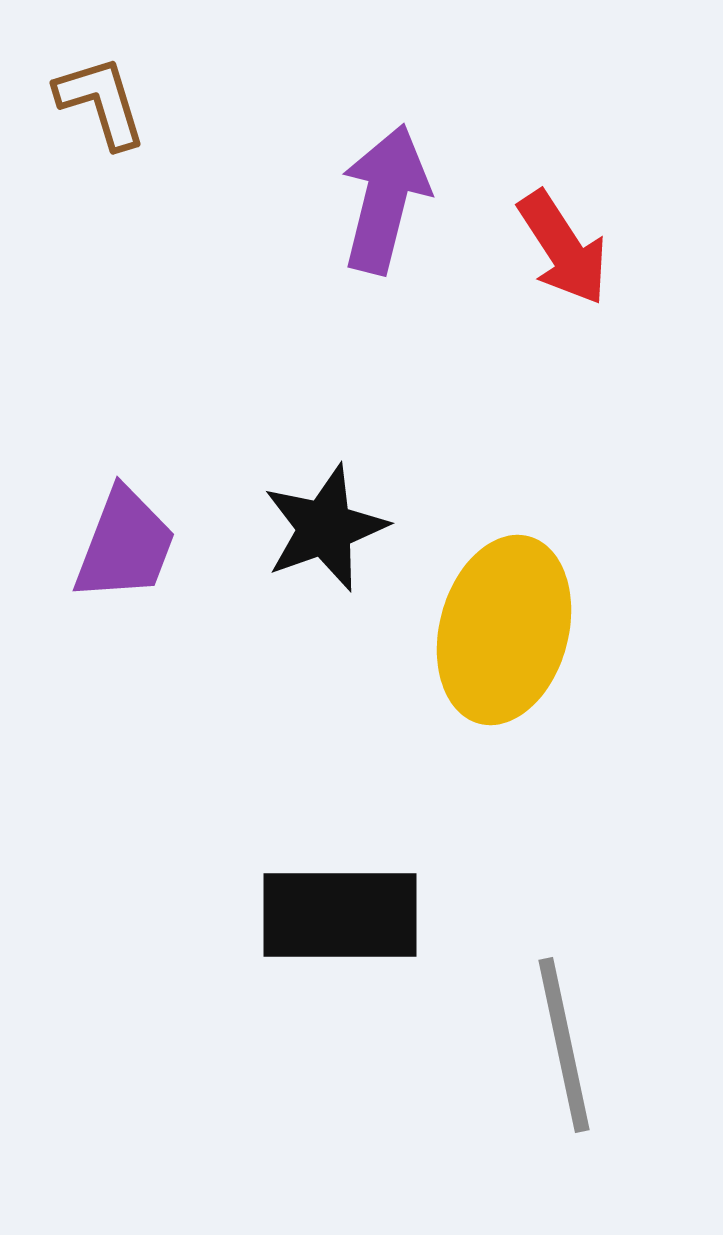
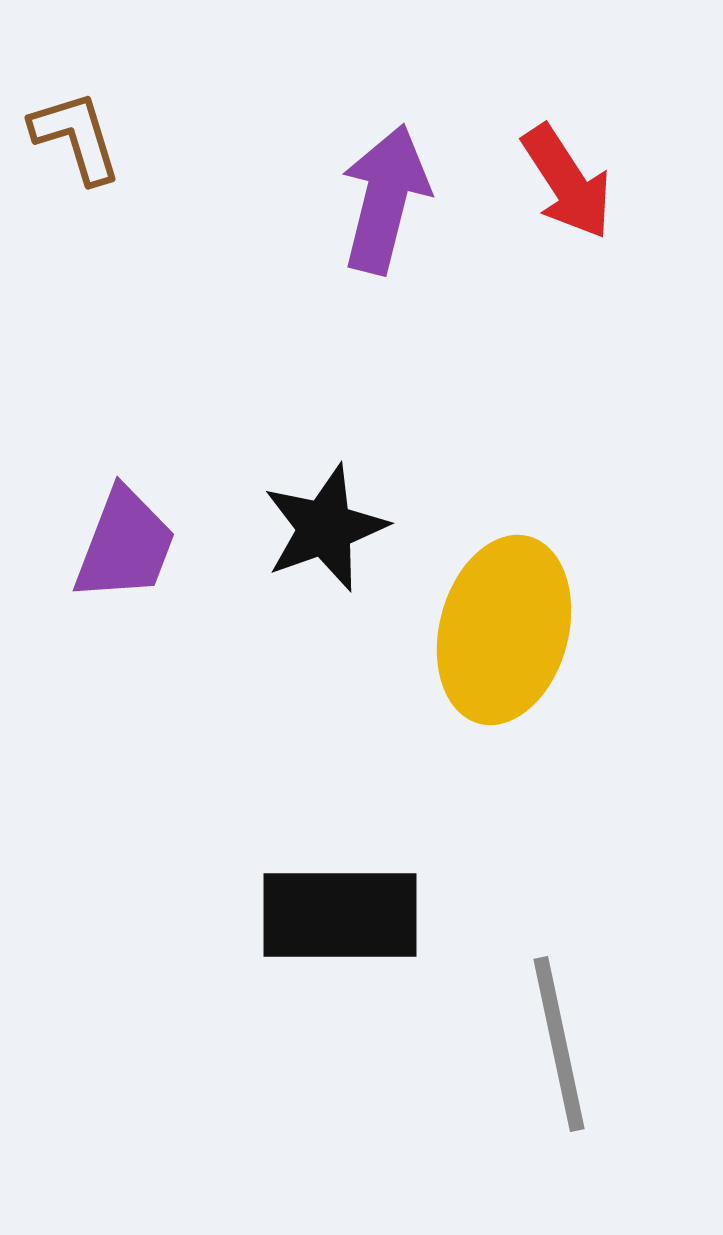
brown L-shape: moved 25 px left, 35 px down
red arrow: moved 4 px right, 66 px up
gray line: moved 5 px left, 1 px up
